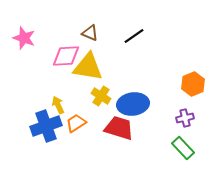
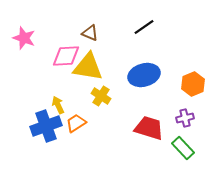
black line: moved 10 px right, 9 px up
blue ellipse: moved 11 px right, 29 px up; rotated 8 degrees counterclockwise
red trapezoid: moved 30 px right
